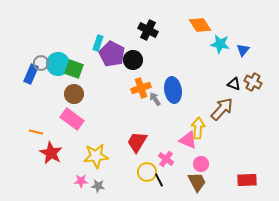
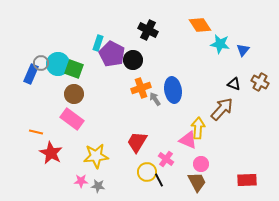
brown cross: moved 7 px right
